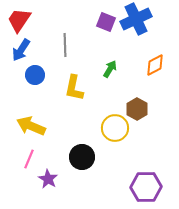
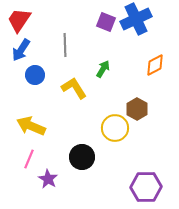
green arrow: moved 7 px left
yellow L-shape: rotated 136 degrees clockwise
